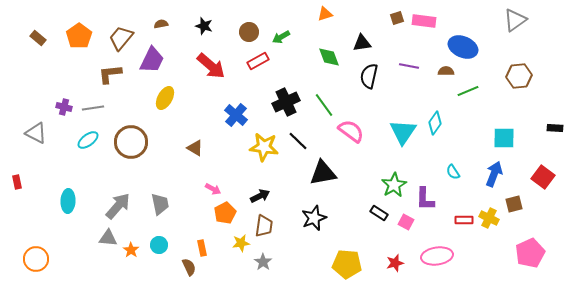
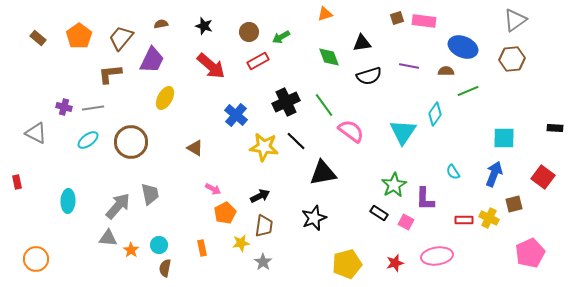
black semicircle at (369, 76): rotated 120 degrees counterclockwise
brown hexagon at (519, 76): moved 7 px left, 17 px up
cyan diamond at (435, 123): moved 9 px up
black line at (298, 141): moved 2 px left
gray trapezoid at (160, 204): moved 10 px left, 10 px up
yellow pentagon at (347, 264): rotated 20 degrees counterclockwise
brown semicircle at (189, 267): moved 24 px left, 1 px down; rotated 144 degrees counterclockwise
